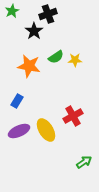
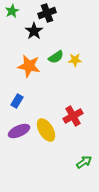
black cross: moved 1 px left, 1 px up
